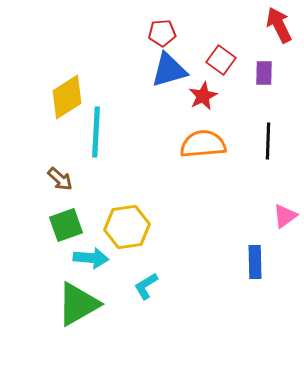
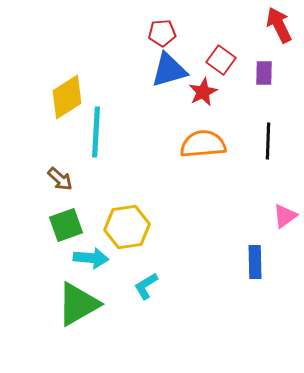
red star: moved 4 px up
